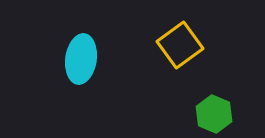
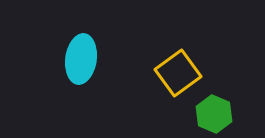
yellow square: moved 2 px left, 28 px down
